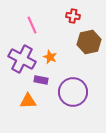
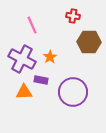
brown hexagon: rotated 15 degrees clockwise
orange star: rotated 16 degrees clockwise
orange triangle: moved 4 px left, 9 px up
